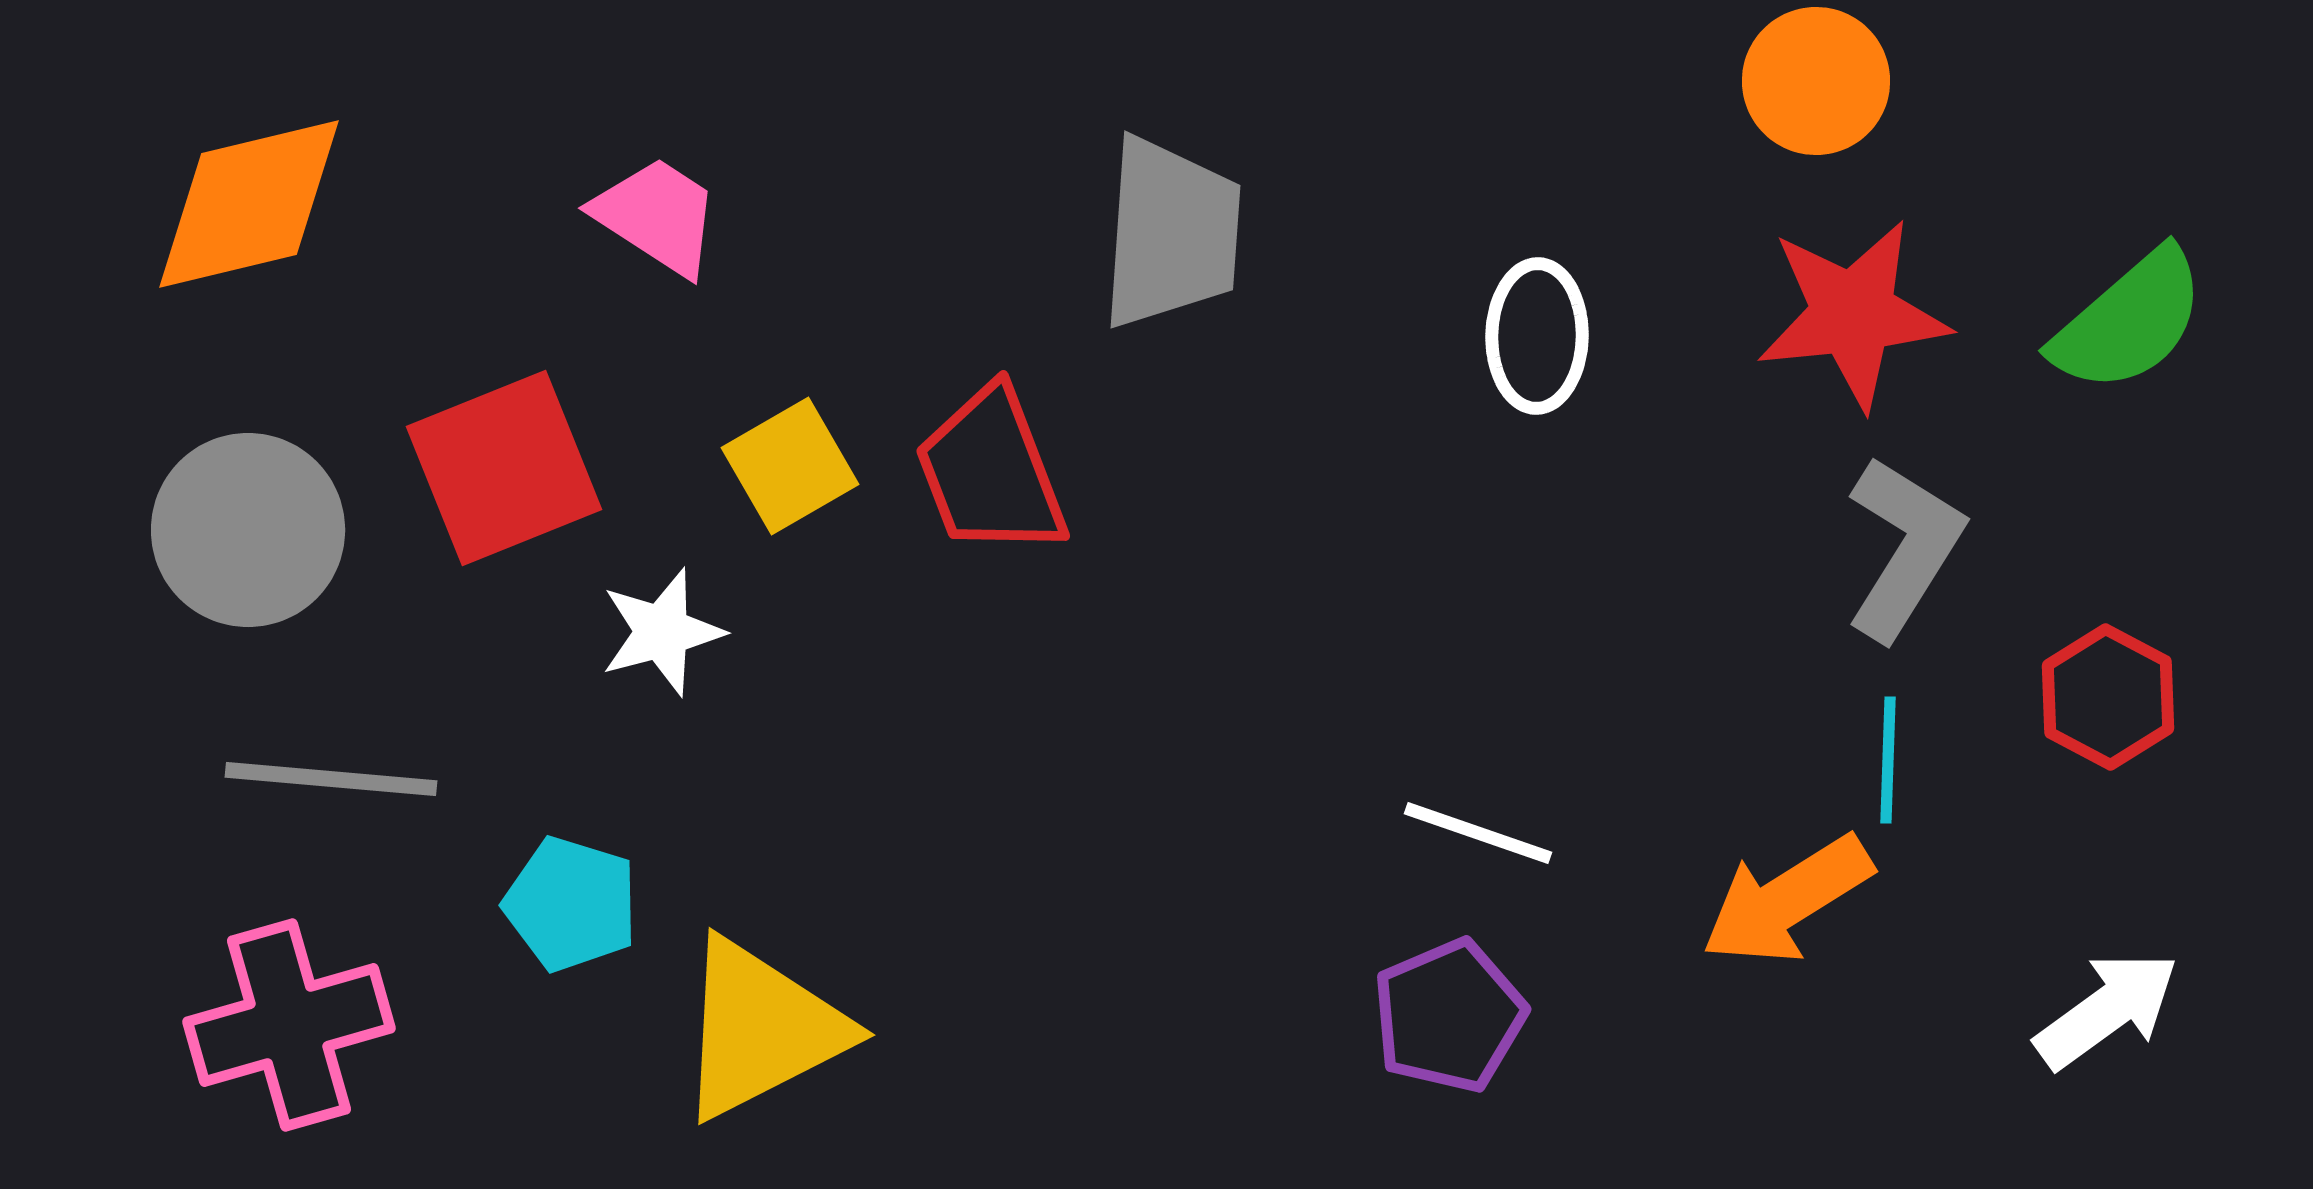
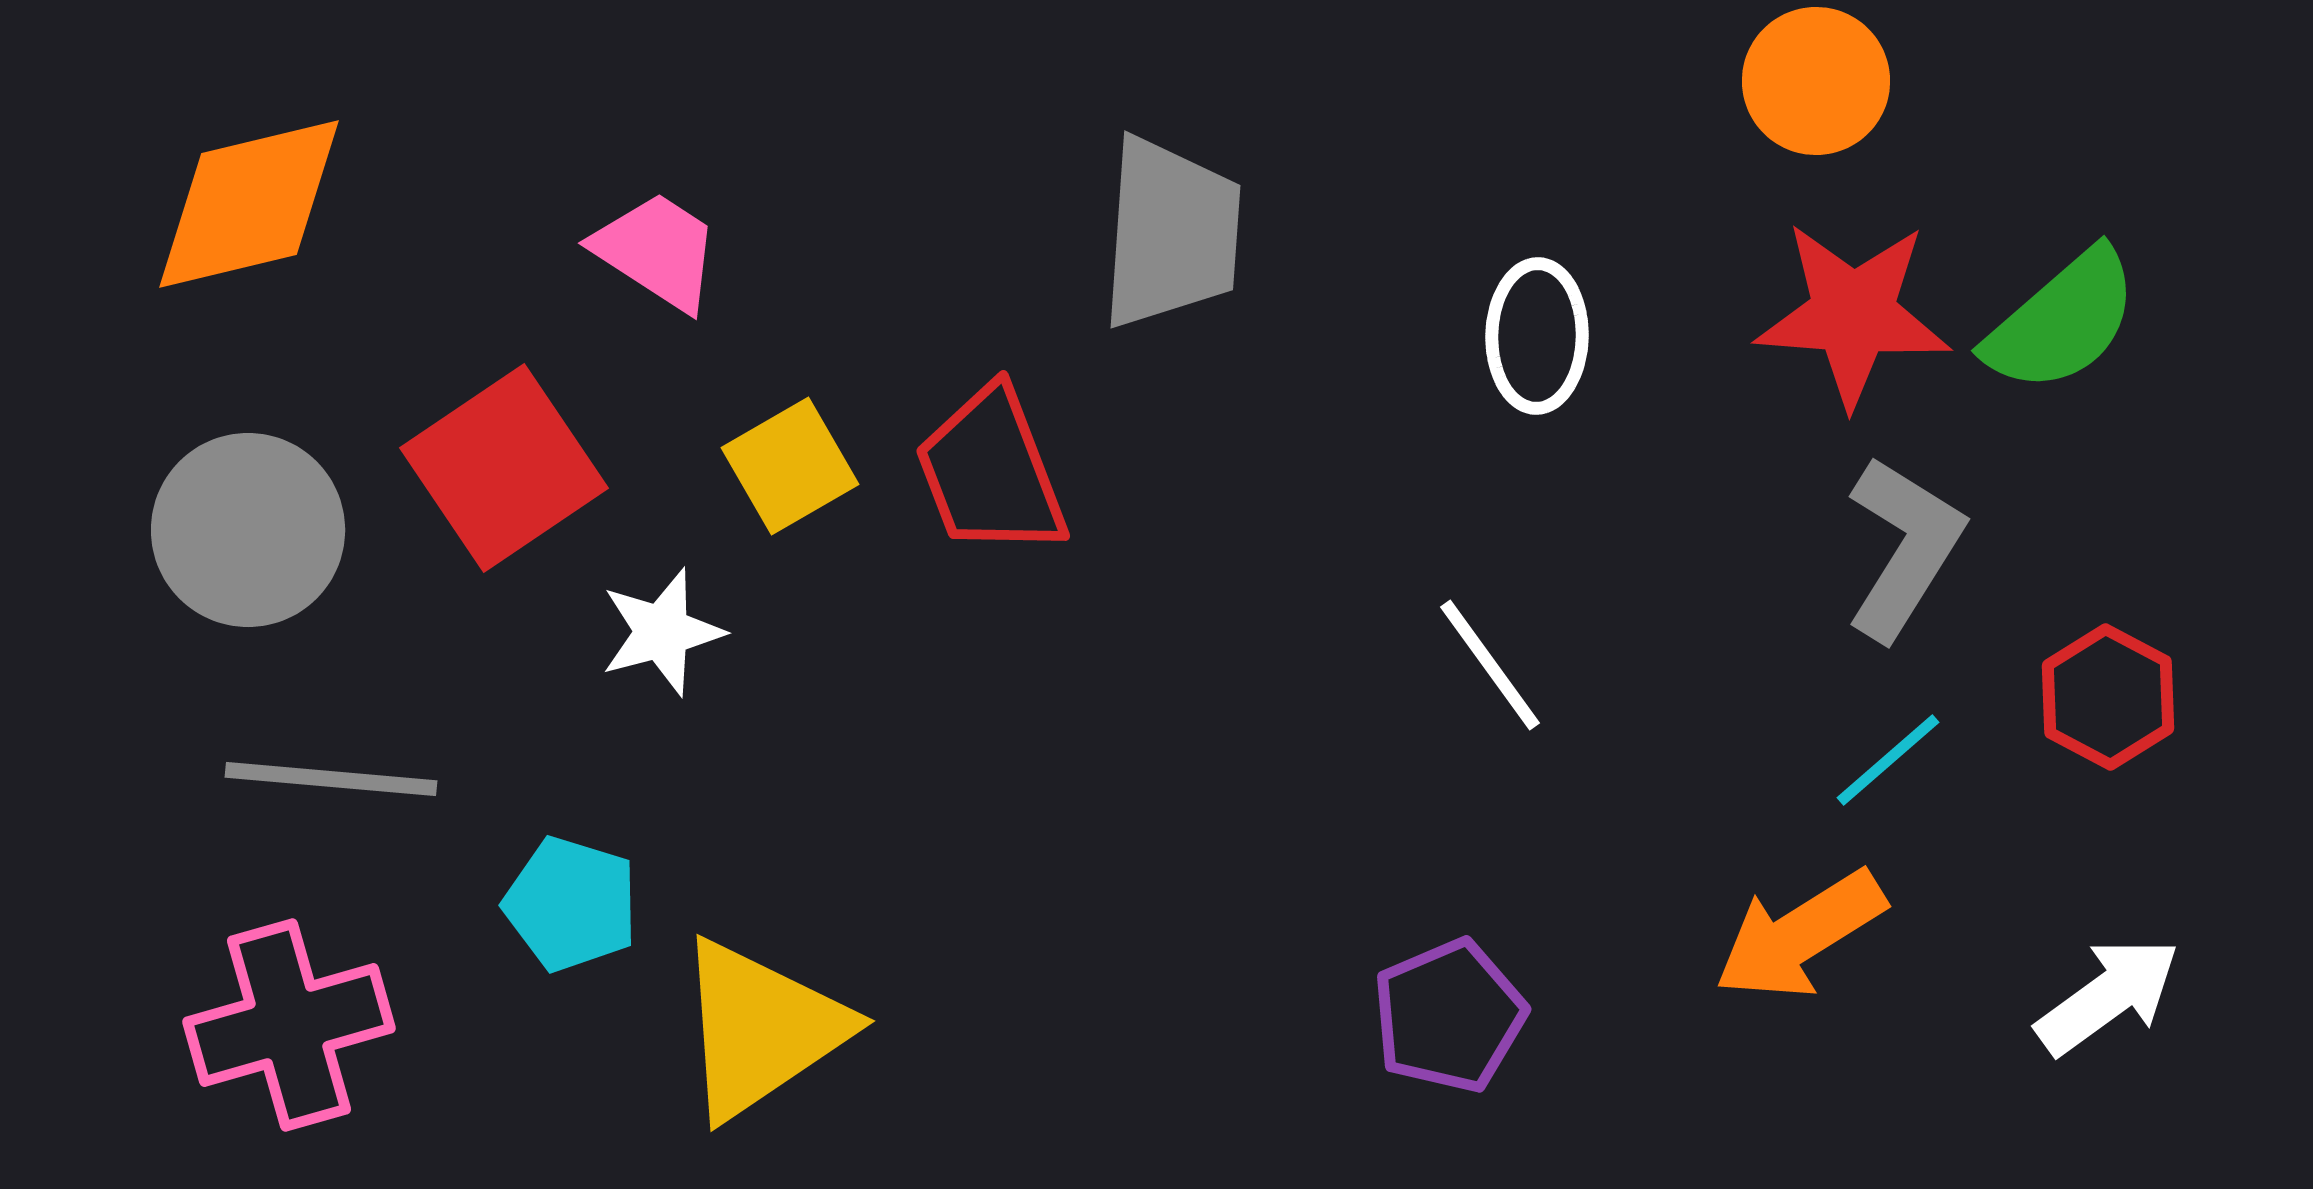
pink trapezoid: moved 35 px down
red star: rotated 10 degrees clockwise
green semicircle: moved 67 px left
red square: rotated 12 degrees counterclockwise
cyan line: rotated 47 degrees clockwise
white line: moved 12 px right, 168 px up; rotated 35 degrees clockwise
orange arrow: moved 13 px right, 35 px down
white arrow: moved 1 px right, 14 px up
yellow triangle: rotated 7 degrees counterclockwise
